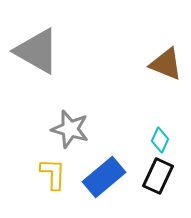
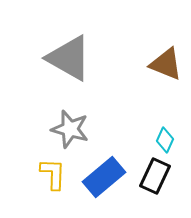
gray triangle: moved 32 px right, 7 px down
cyan diamond: moved 5 px right
black rectangle: moved 3 px left
